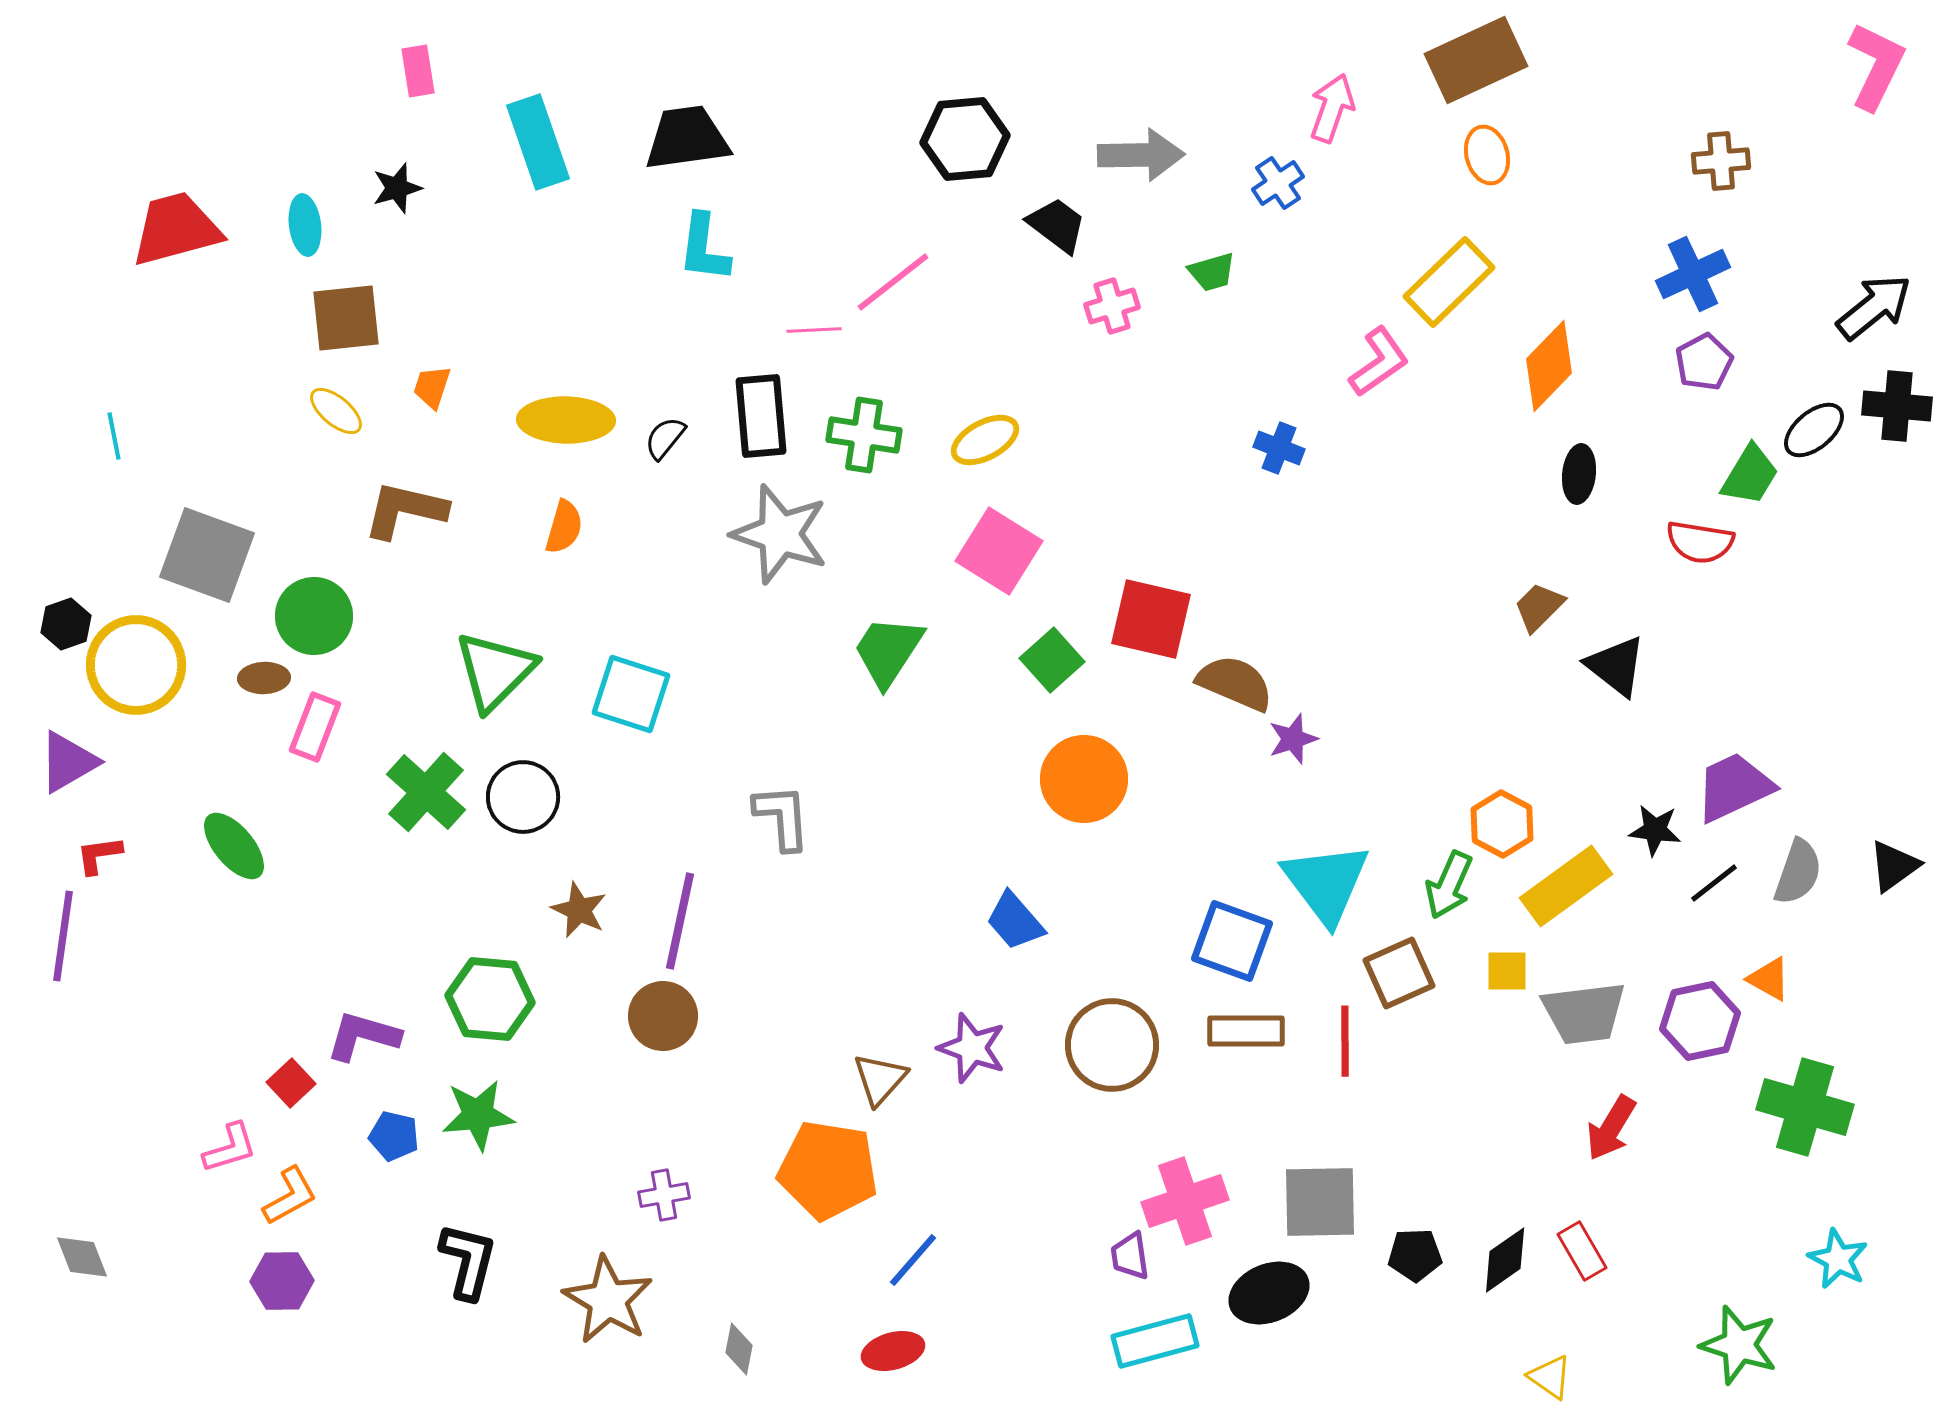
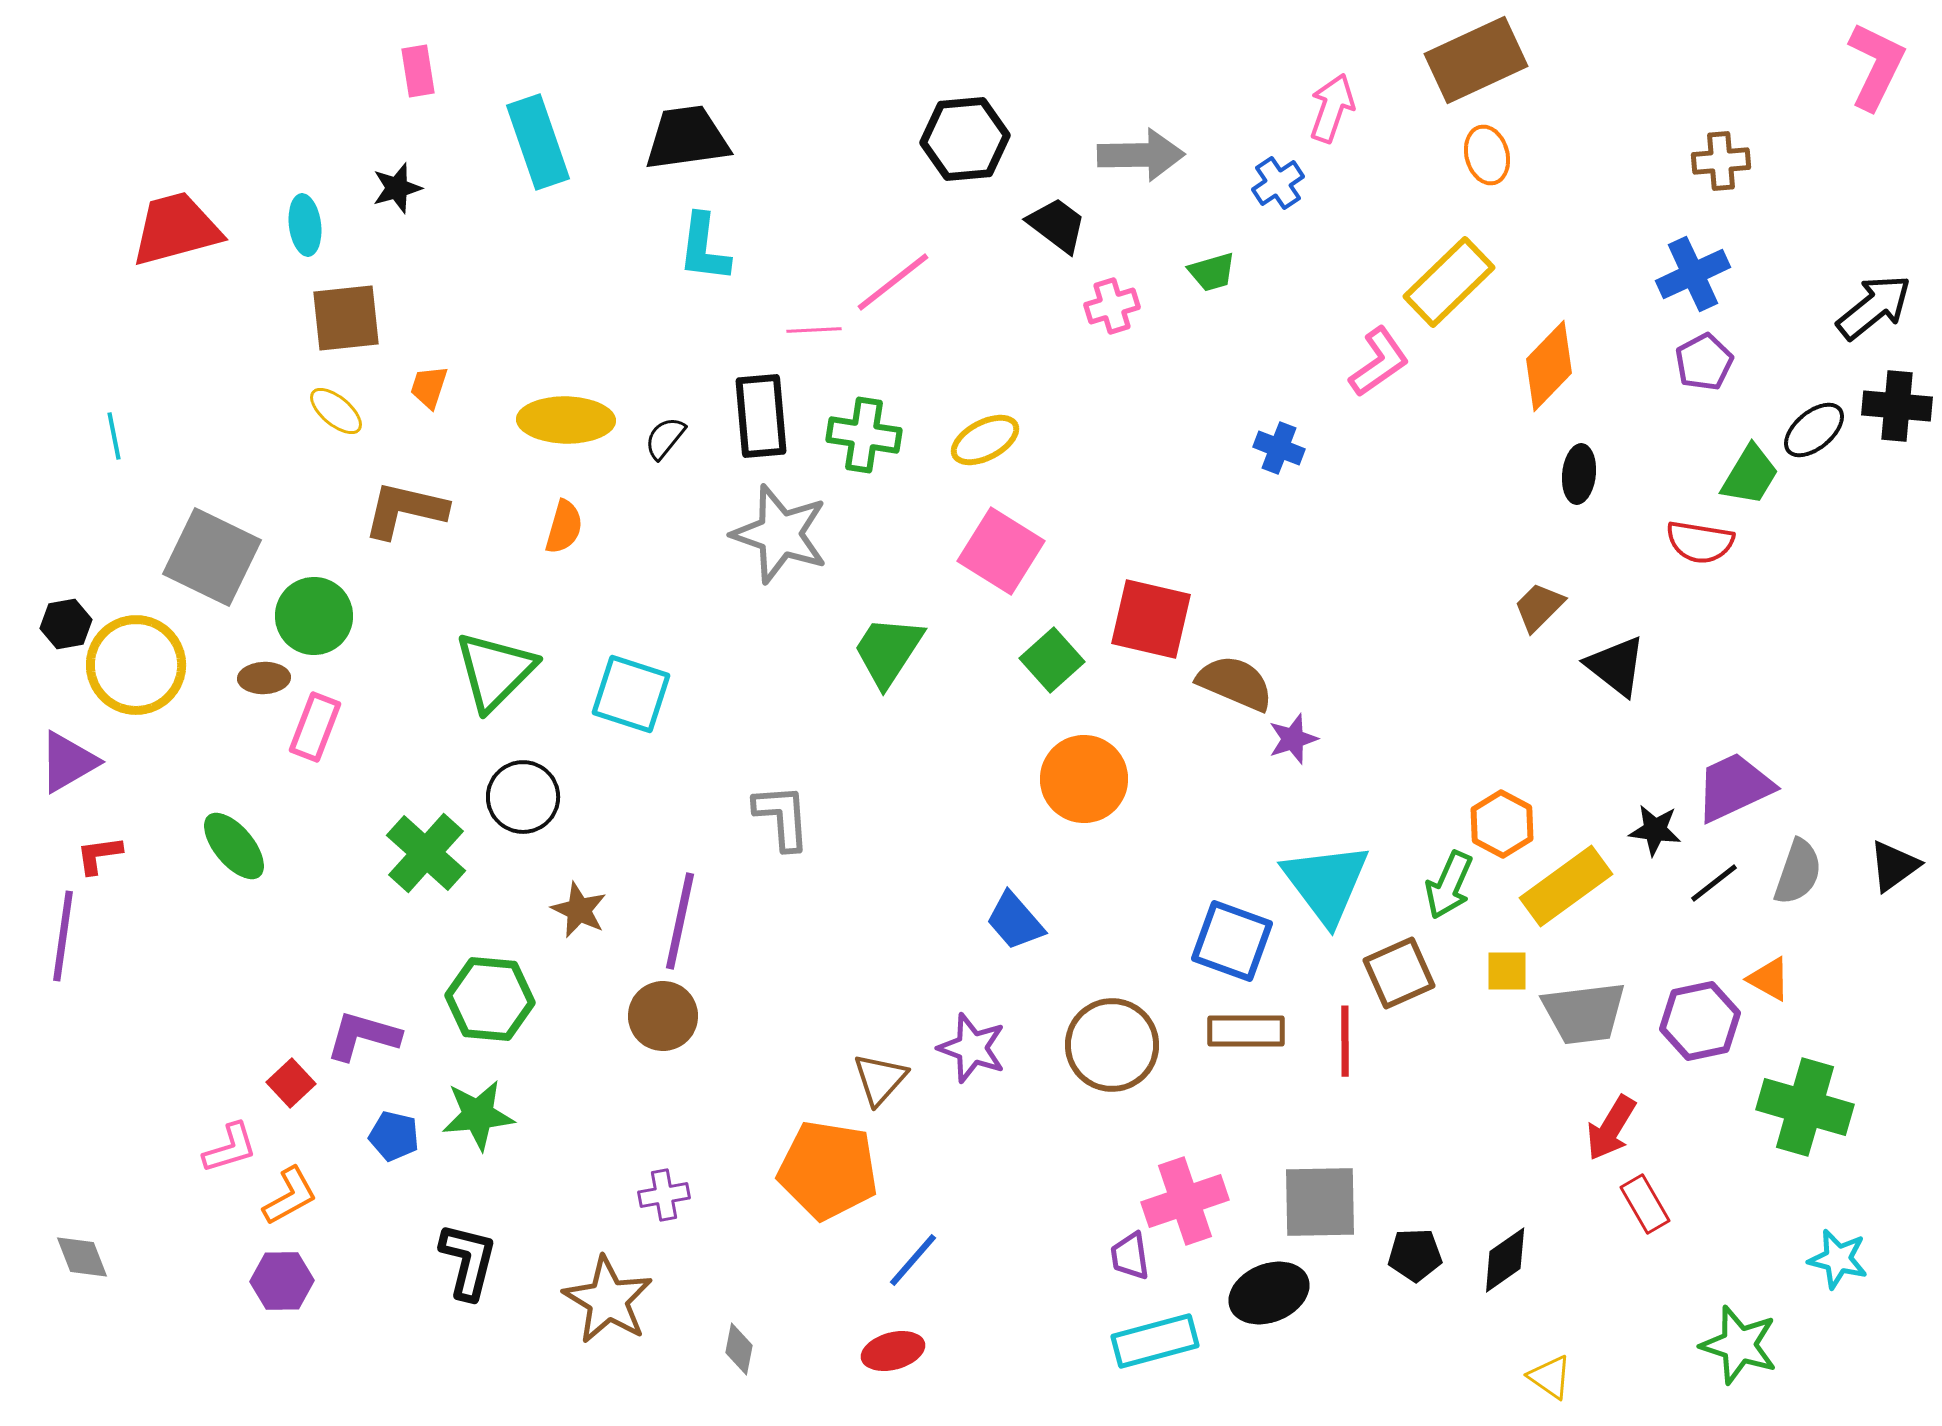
orange trapezoid at (432, 387): moved 3 px left
pink square at (999, 551): moved 2 px right
gray square at (207, 555): moved 5 px right, 2 px down; rotated 6 degrees clockwise
black hexagon at (66, 624): rotated 9 degrees clockwise
green cross at (426, 792): moved 61 px down
red rectangle at (1582, 1251): moved 63 px right, 47 px up
cyan star at (1838, 1259): rotated 14 degrees counterclockwise
